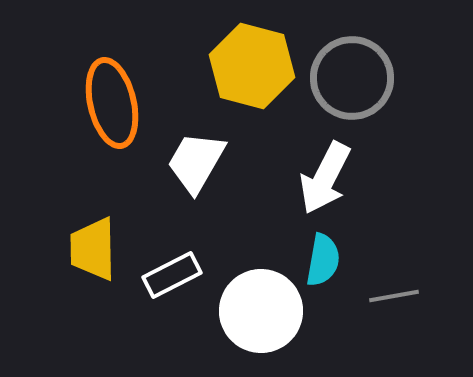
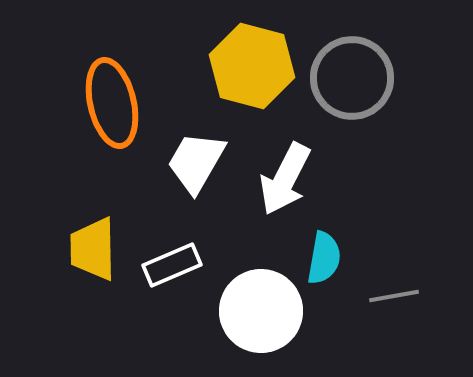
white arrow: moved 40 px left, 1 px down
cyan semicircle: moved 1 px right, 2 px up
white rectangle: moved 10 px up; rotated 4 degrees clockwise
